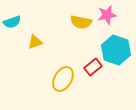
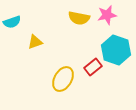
yellow semicircle: moved 2 px left, 4 px up
